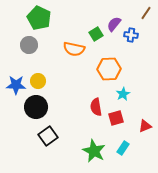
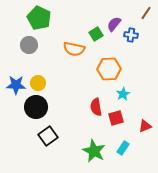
yellow circle: moved 2 px down
